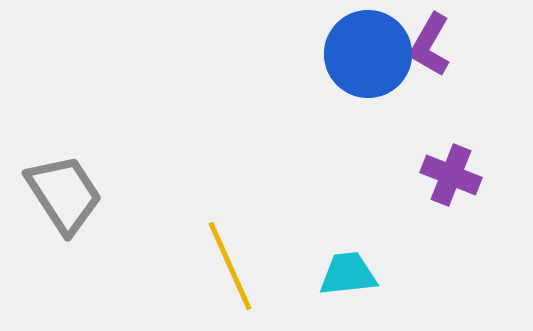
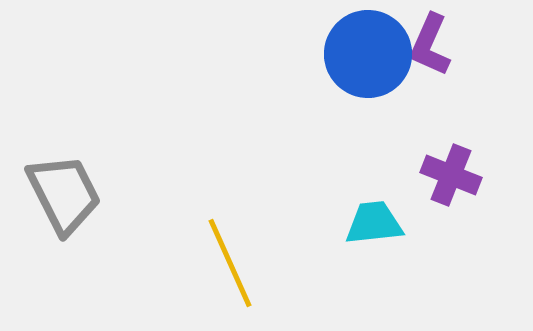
purple L-shape: rotated 6 degrees counterclockwise
gray trapezoid: rotated 6 degrees clockwise
yellow line: moved 3 px up
cyan trapezoid: moved 26 px right, 51 px up
